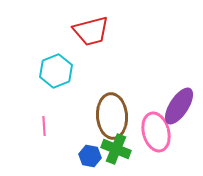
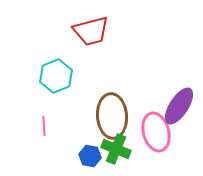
cyan hexagon: moved 5 px down
